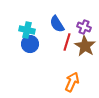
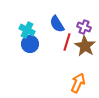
cyan cross: rotated 14 degrees clockwise
orange arrow: moved 6 px right, 1 px down
